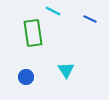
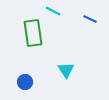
blue circle: moved 1 px left, 5 px down
